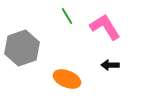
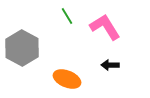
gray hexagon: rotated 12 degrees counterclockwise
